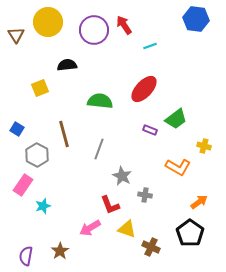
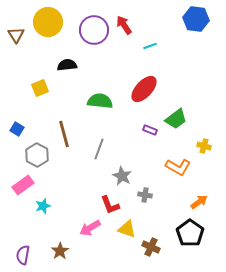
pink rectangle: rotated 20 degrees clockwise
purple semicircle: moved 3 px left, 1 px up
